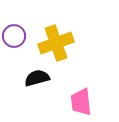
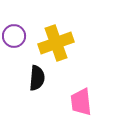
black semicircle: rotated 110 degrees clockwise
